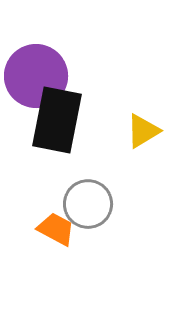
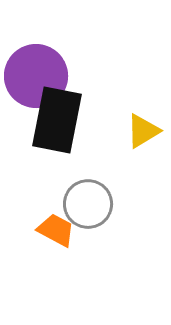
orange trapezoid: moved 1 px down
